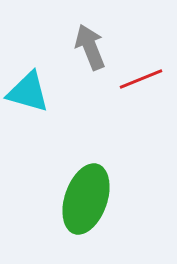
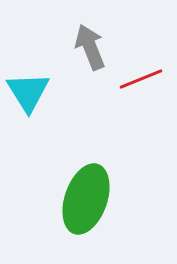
cyan triangle: rotated 42 degrees clockwise
